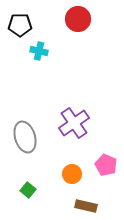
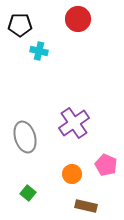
green square: moved 3 px down
